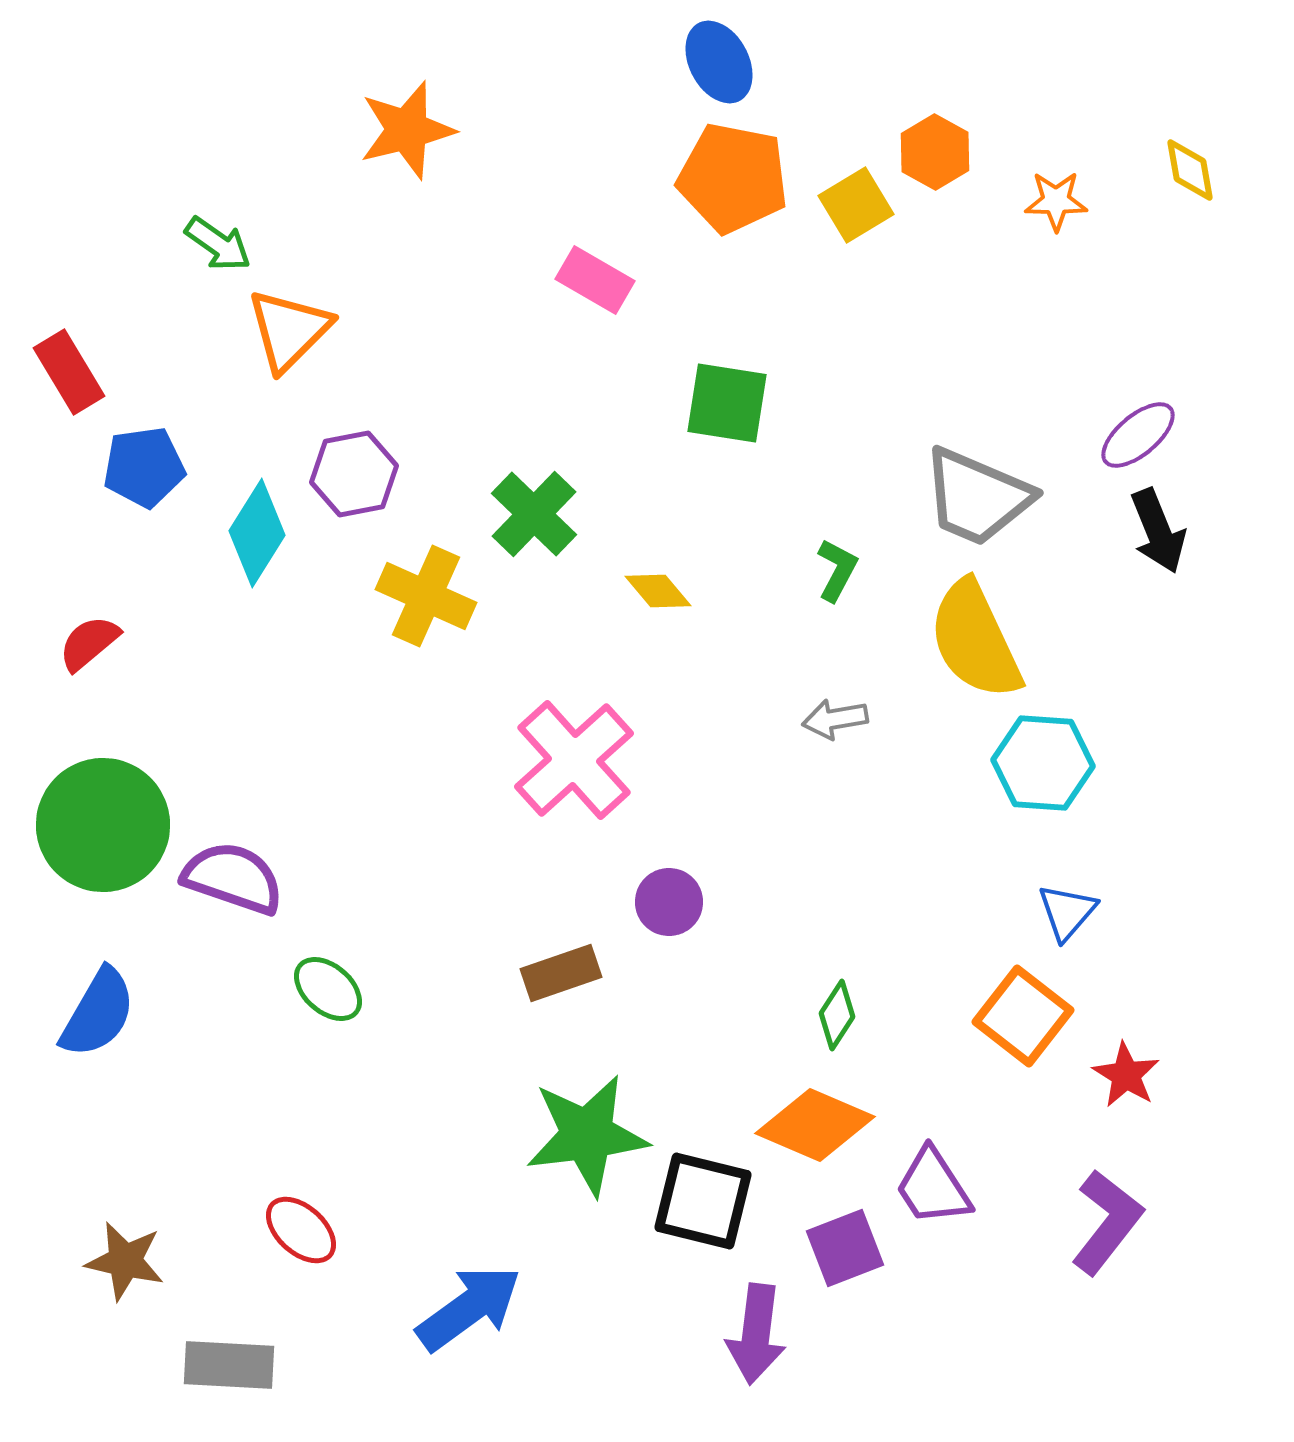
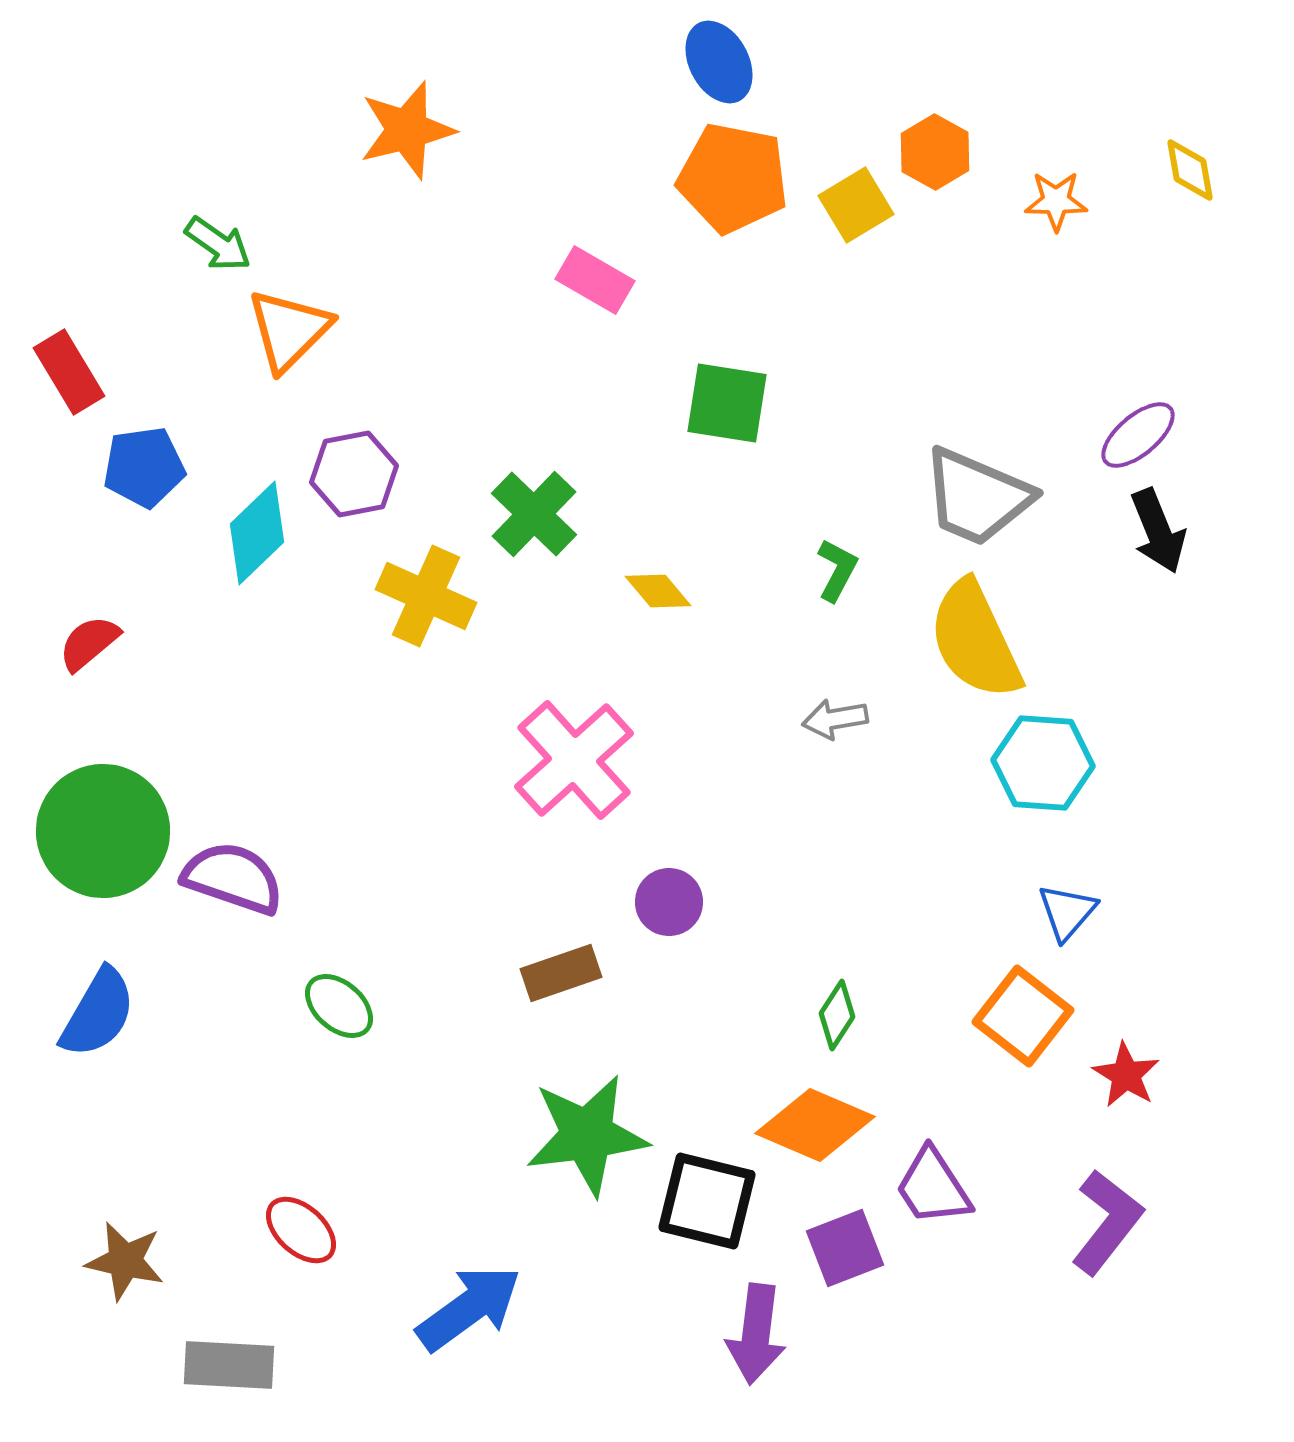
cyan diamond at (257, 533): rotated 14 degrees clockwise
green circle at (103, 825): moved 6 px down
green ellipse at (328, 989): moved 11 px right, 17 px down
black square at (703, 1201): moved 4 px right
